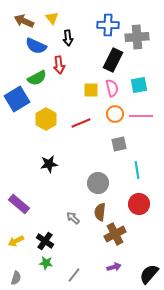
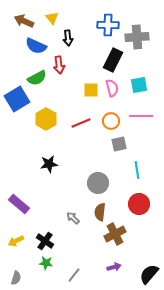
orange circle: moved 4 px left, 7 px down
